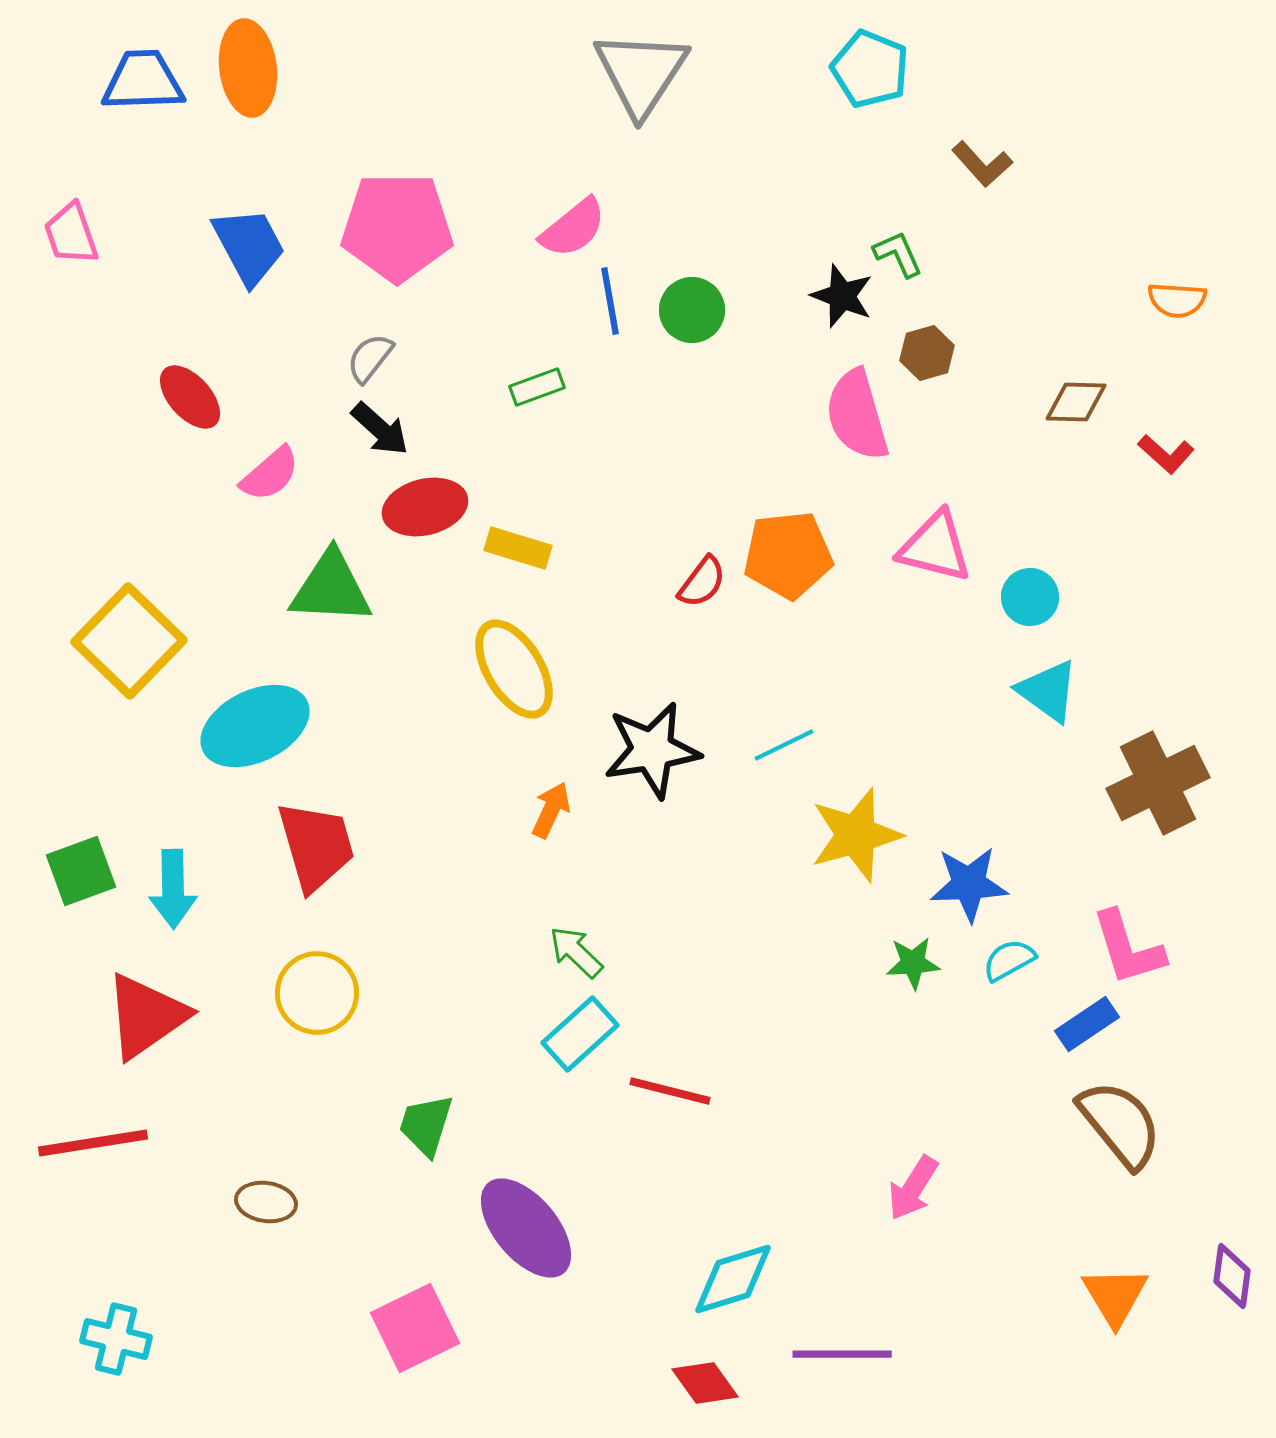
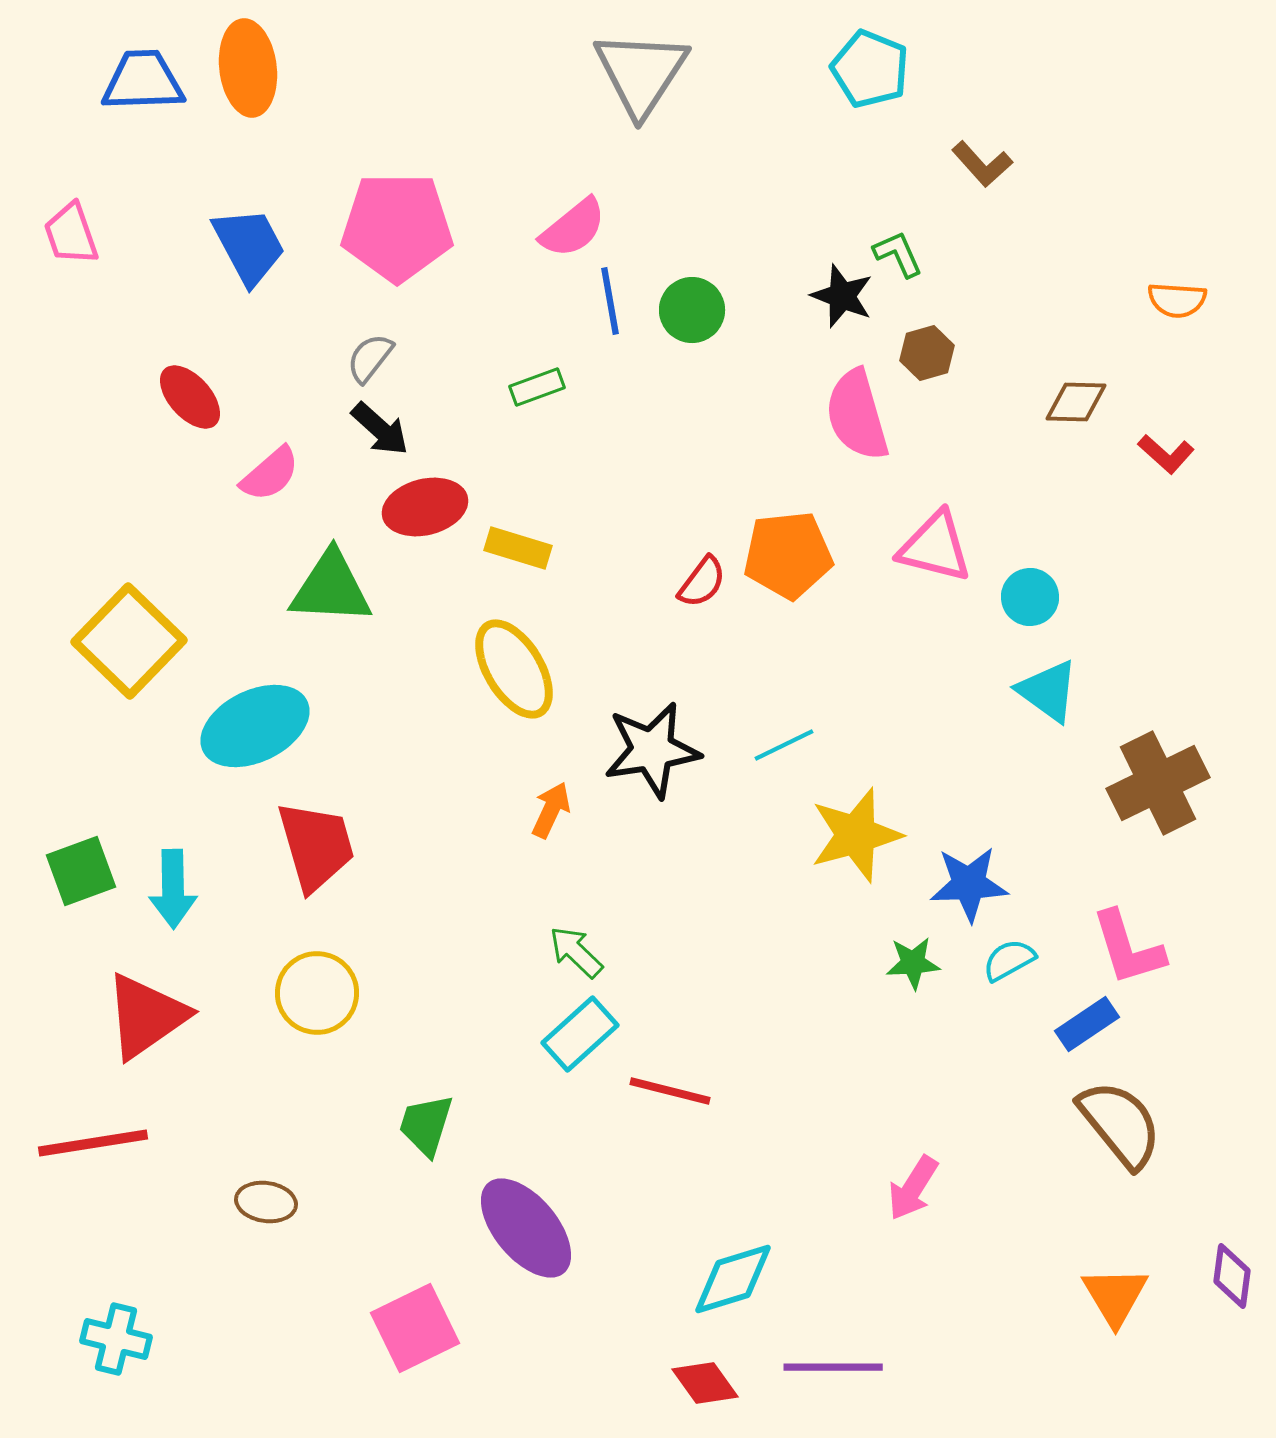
purple line at (842, 1354): moved 9 px left, 13 px down
